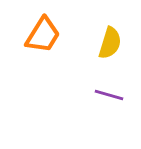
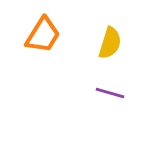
purple line: moved 1 px right, 2 px up
